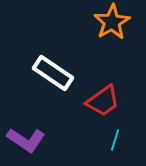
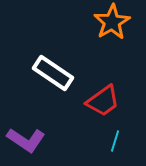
cyan line: moved 1 px down
